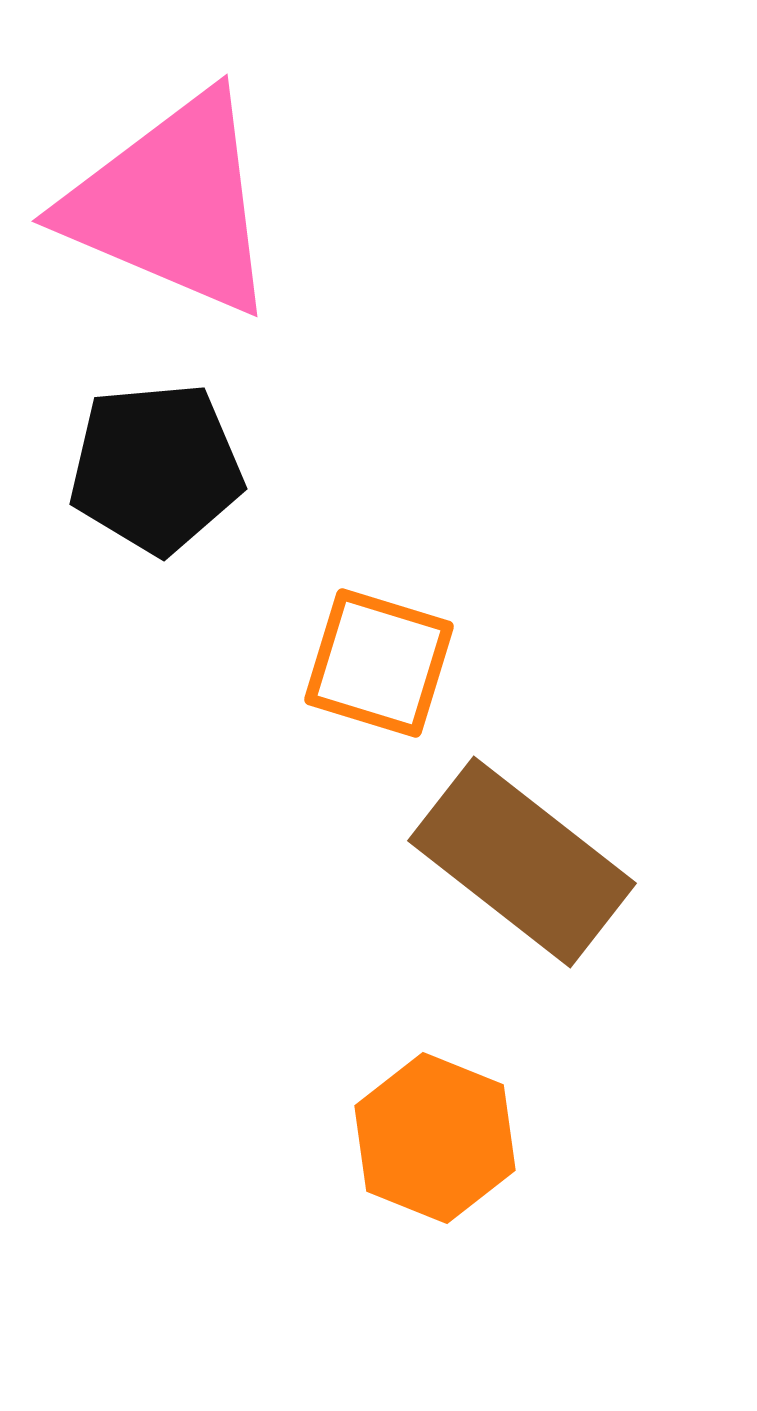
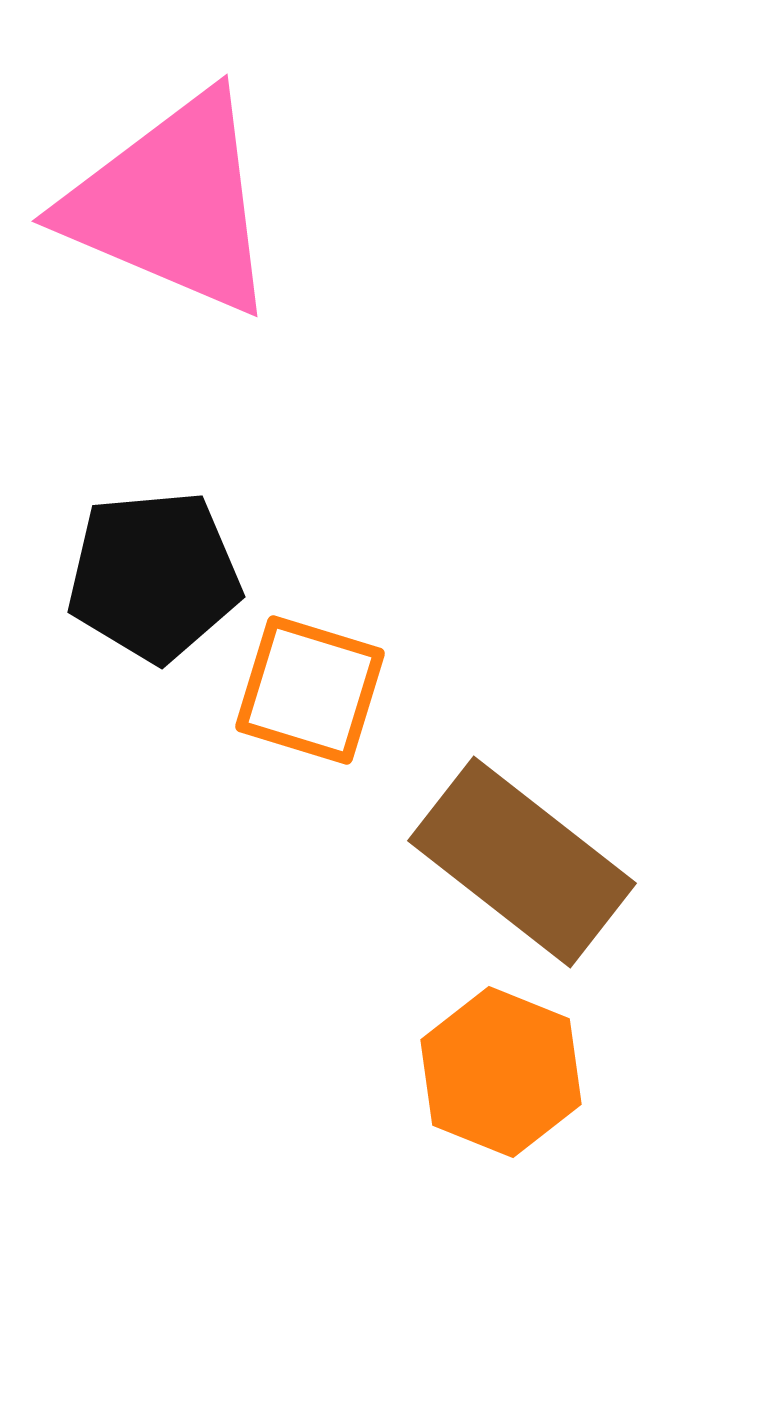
black pentagon: moved 2 px left, 108 px down
orange square: moved 69 px left, 27 px down
orange hexagon: moved 66 px right, 66 px up
